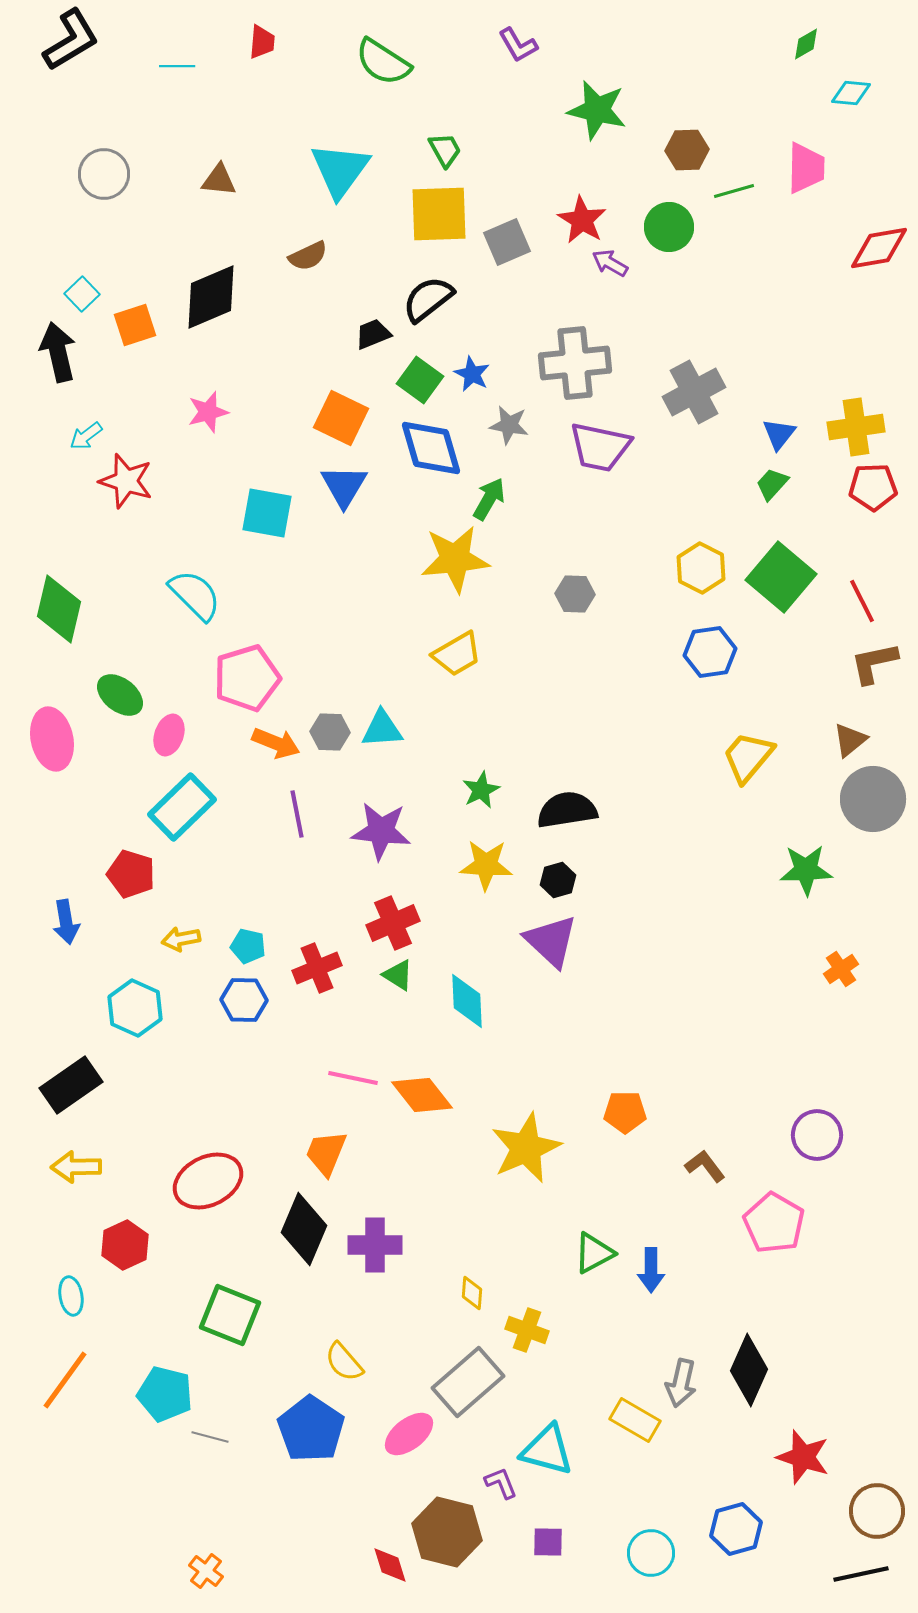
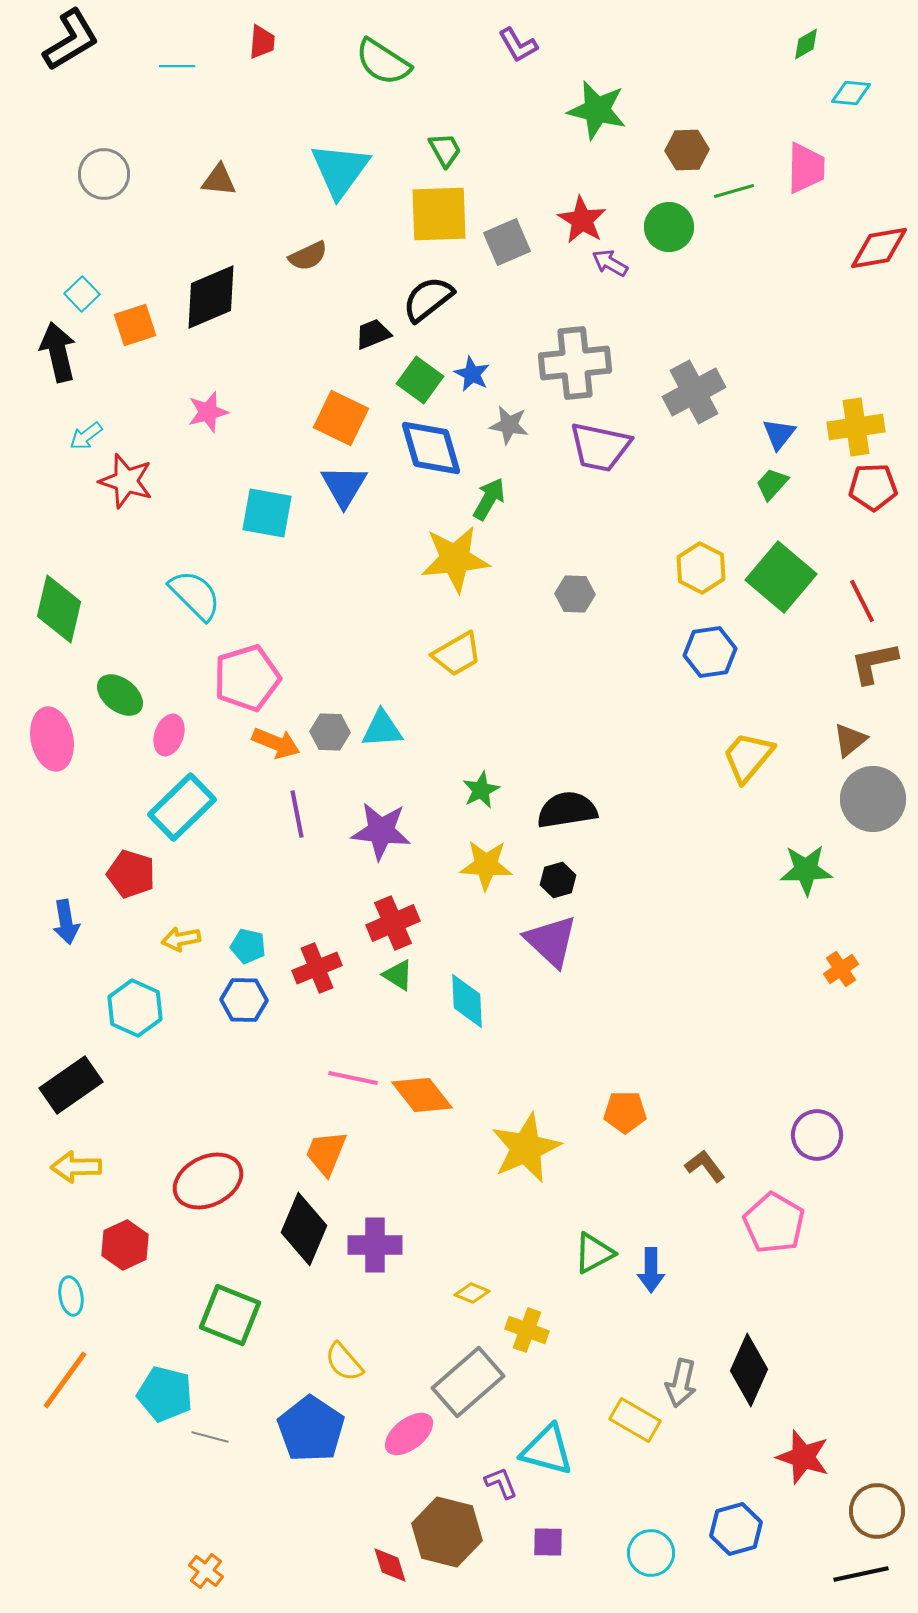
yellow diamond at (472, 1293): rotated 72 degrees counterclockwise
